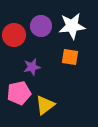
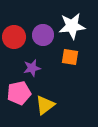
purple circle: moved 2 px right, 9 px down
red circle: moved 2 px down
purple star: moved 1 px down
